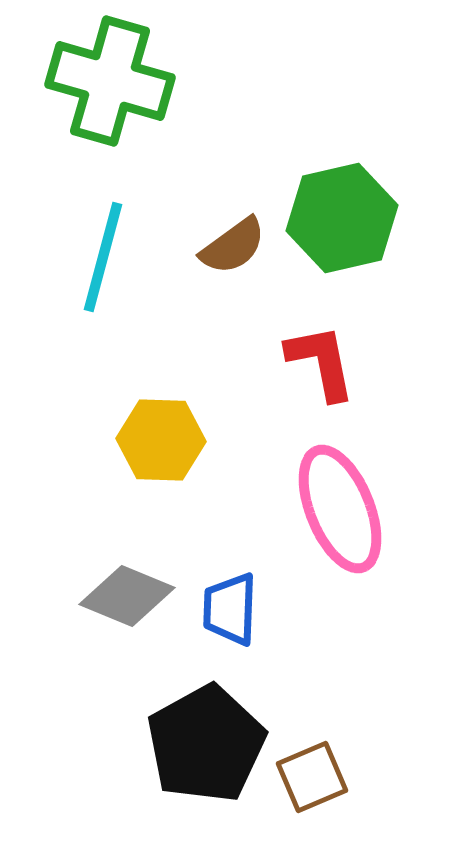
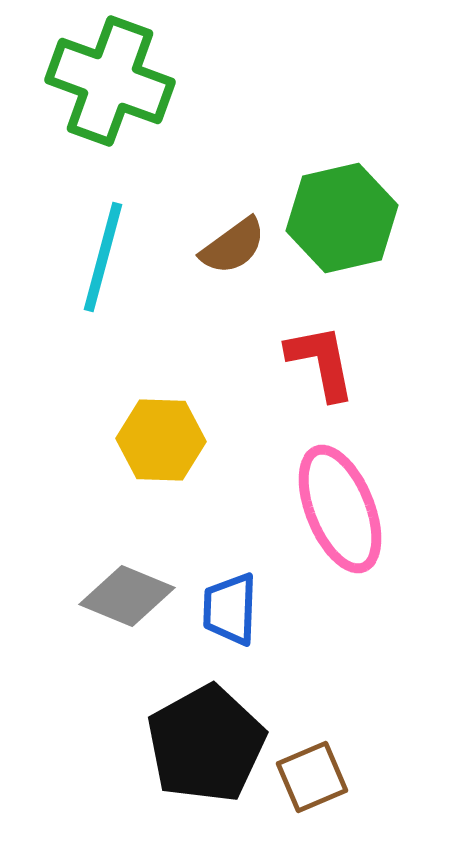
green cross: rotated 4 degrees clockwise
